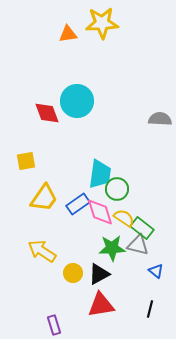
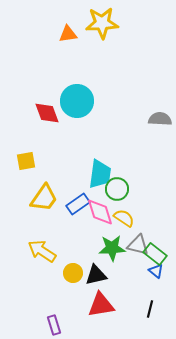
green rectangle: moved 13 px right, 26 px down
black triangle: moved 3 px left, 1 px down; rotated 15 degrees clockwise
